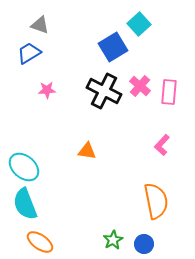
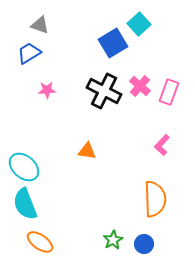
blue square: moved 4 px up
pink rectangle: rotated 15 degrees clockwise
orange semicircle: moved 1 px left, 2 px up; rotated 9 degrees clockwise
